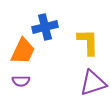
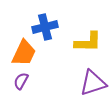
yellow L-shape: rotated 92 degrees clockwise
orange trapezoid: moved 1 px right, 2 px down
purple semicircle: rotated 120 degrees clockwise
